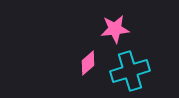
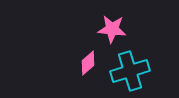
pink star: moved 3 px left; rotated 12 degrees clockwise
